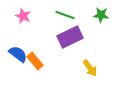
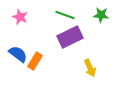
pink star: moved 3 px left, 1 px down
orange rectangle: rotated 72 degrees clockwise
yellow arrow: rotated 12 degrees clockwise
